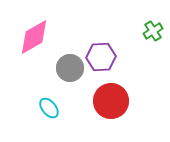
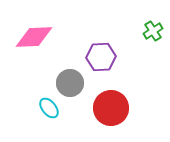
pink diamond: rotated 27 degrees clockwise
gray circle: moved 15 px down
red circle: moved 7 px down
